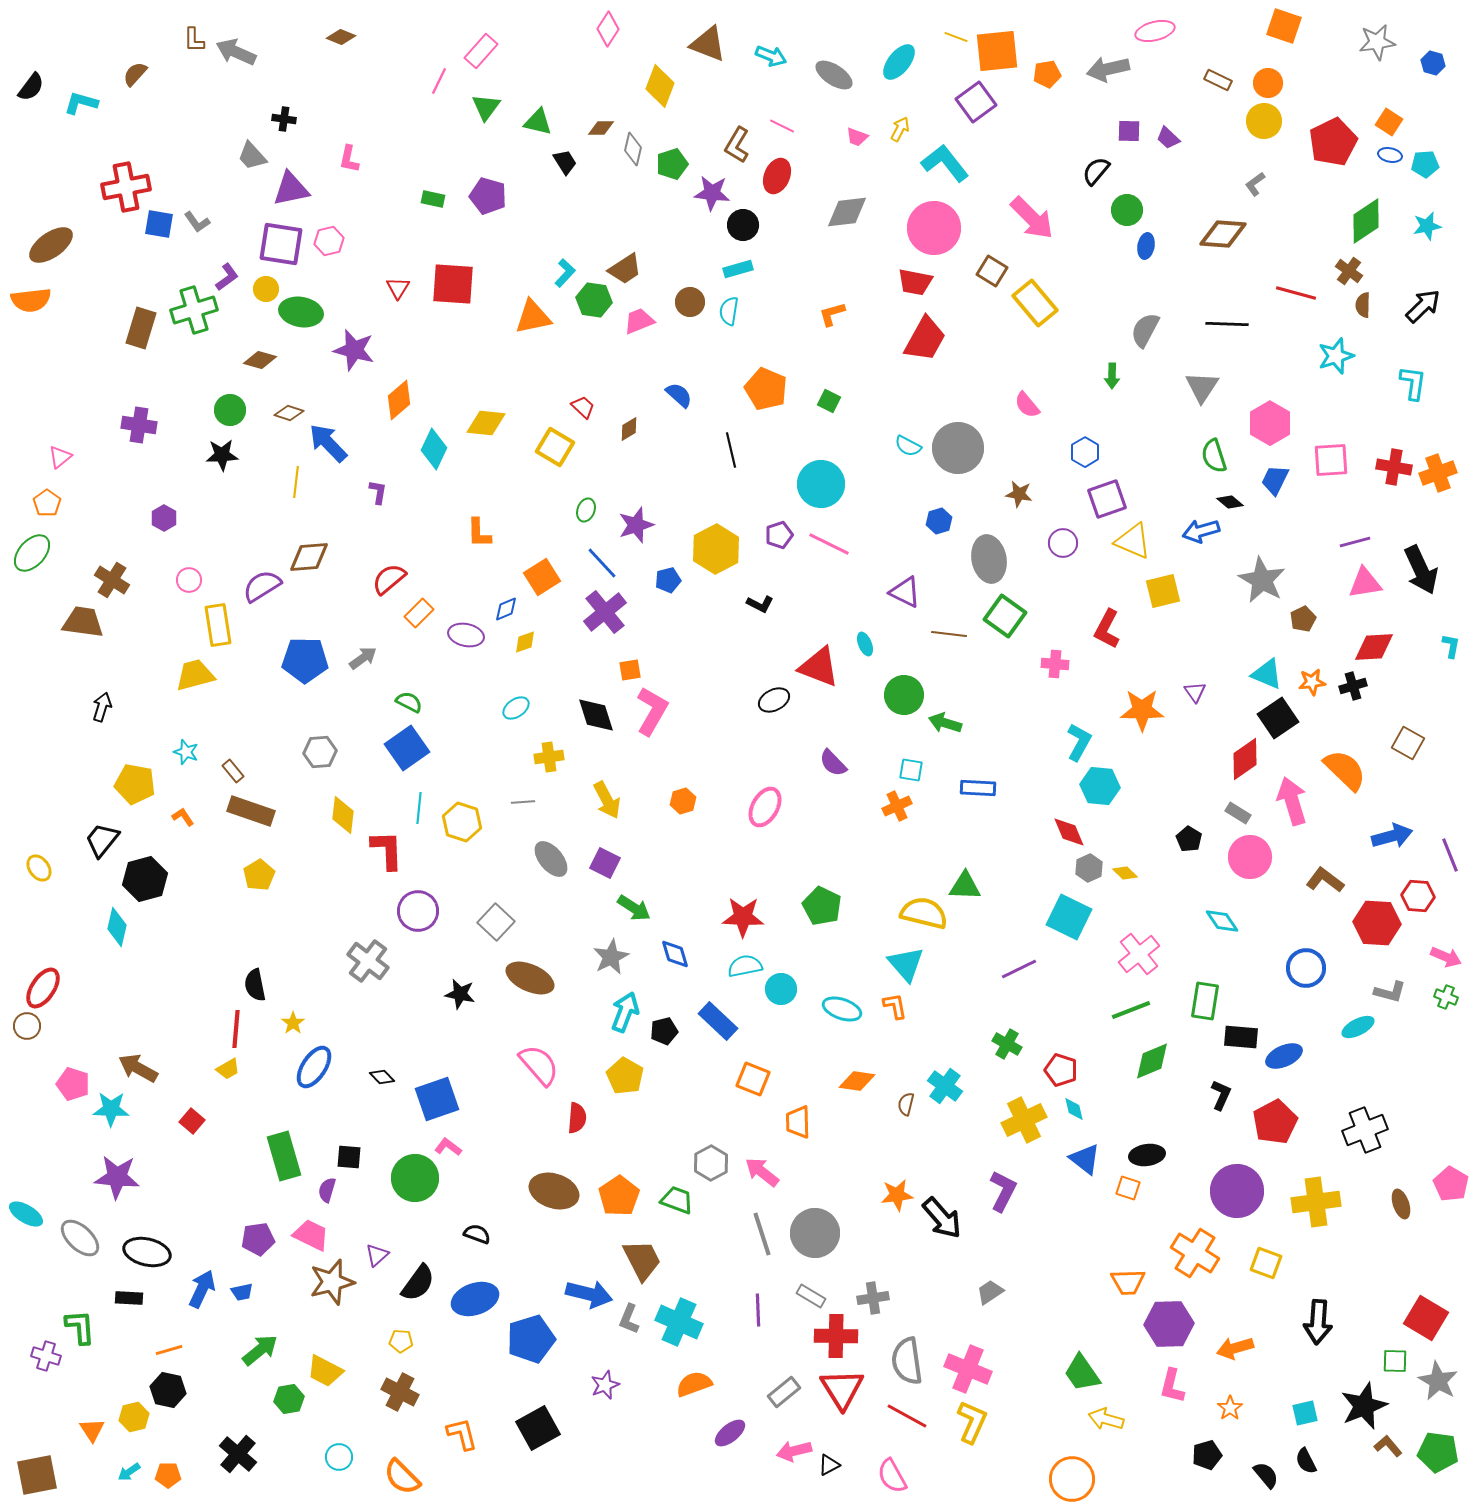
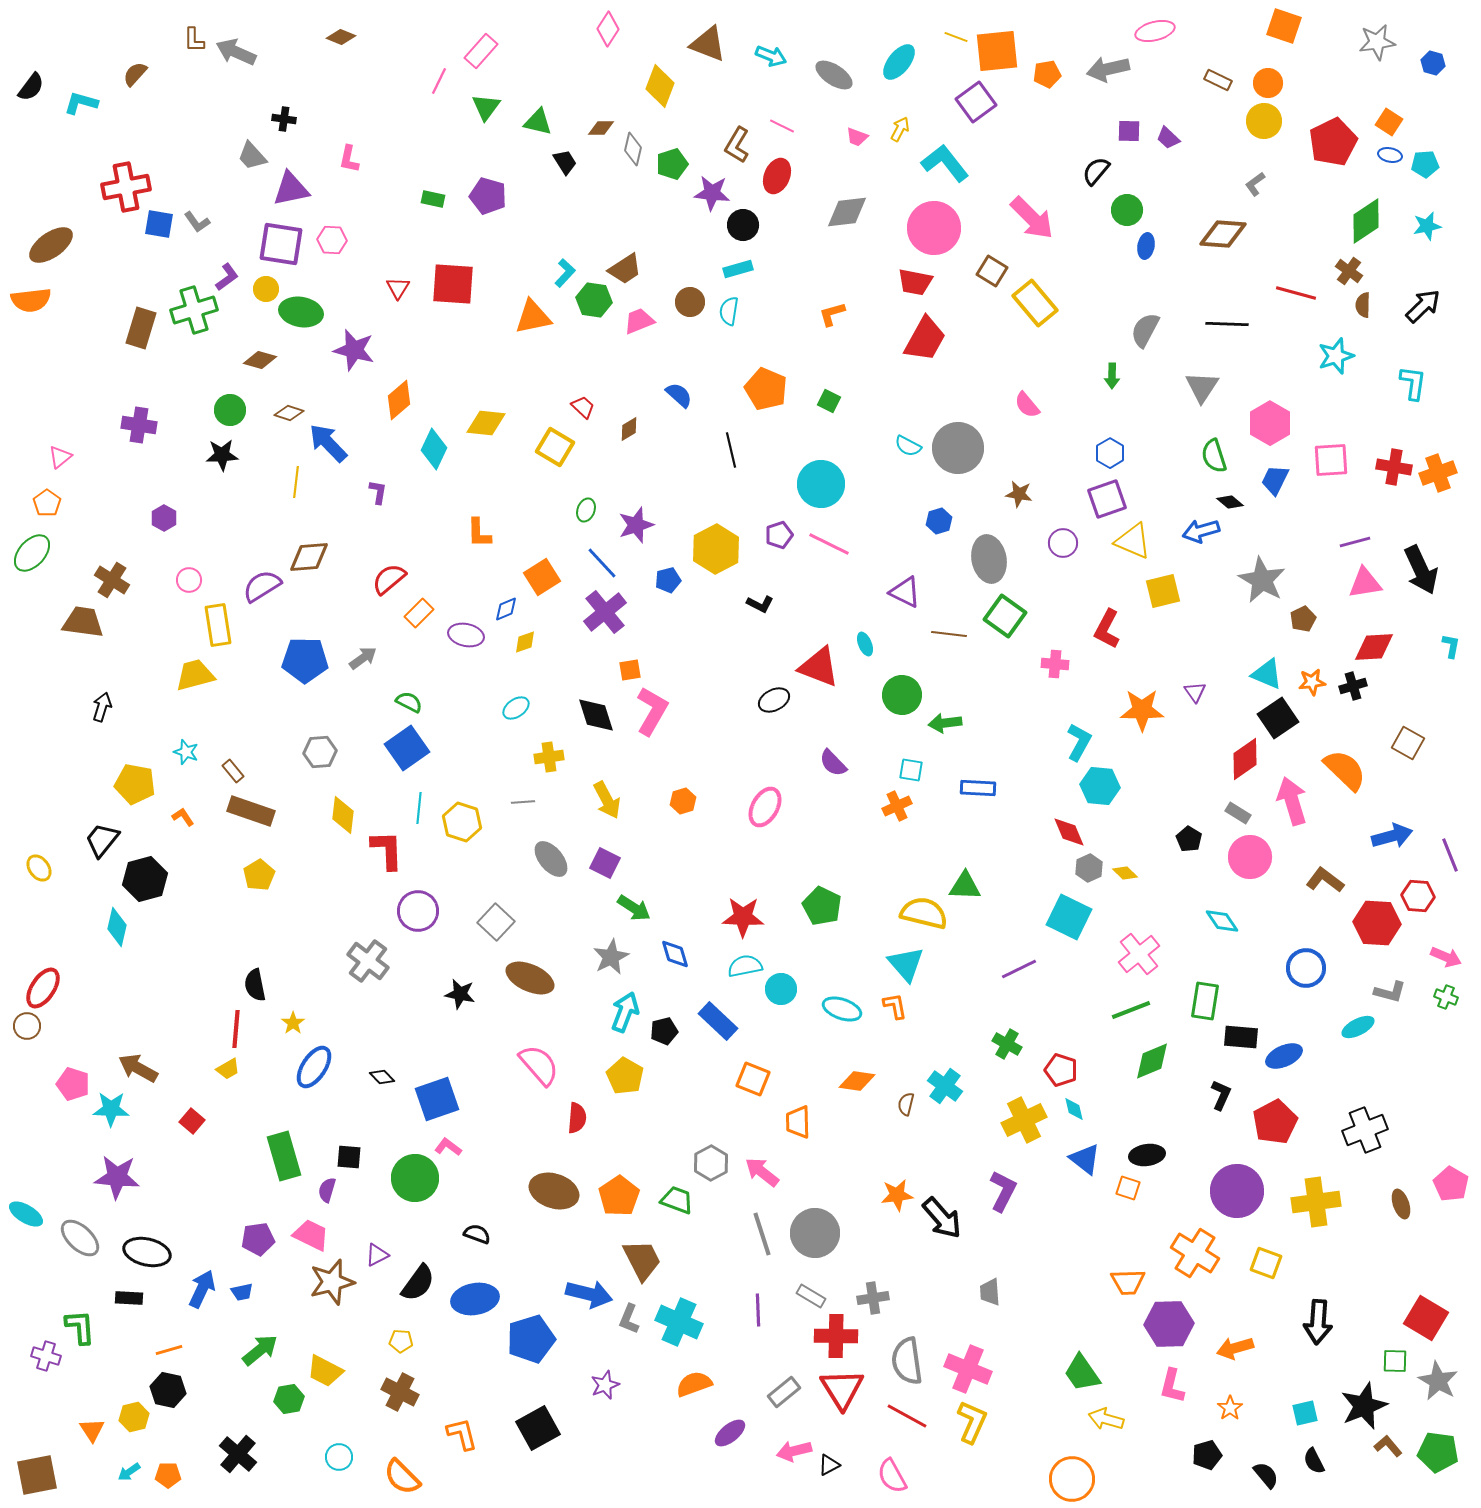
pink hexagon at (329, 241): moved 3 px right, 1 px up; rotated 16 degrees clockwise
blue hexagon at (1085, 452): moved 25 px right, 1 px down
green circle at (904, 695): moved 2 px left
green arrow at (945, 723): rotated 24 degrees counterclockwise
purple triangle at (377, 1255): rotated 15 degrees clockwise
gray trapezoid at (990, 1292): rotated 60 degrees counterclockwise
blue ellipse at (475, 1299): rotated 9 degrees clockwise
black semicircle at (1306, 1461): moved 8 px right
